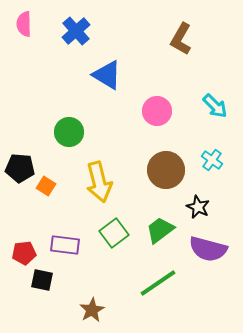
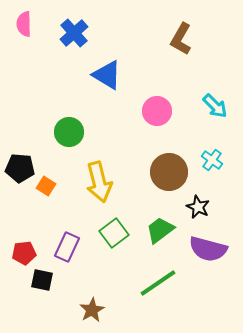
blue cross: moved 2 px left, 2 px down
brown circle: moved 3 px right, 2 px down
purple rectangle: moved 2 px right, 2 px down; rotated 72 degrees counterclockwise
